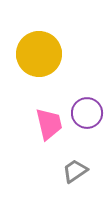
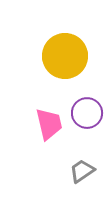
yellow circle: moved 26 px right, 2 px down
gray trapezoid: moved 7 px right
